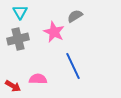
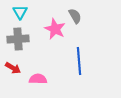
gray semicircle: rotated 91 degrees clockwise
pink star: moved 1 px right, 3 px up
gray cross: rotated 10 degrees clockwise
blue line: moved 6 px right, 5 px up; rotated 20 degrees clockwise
red arrow: moved 18 px up
